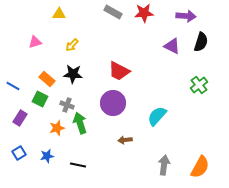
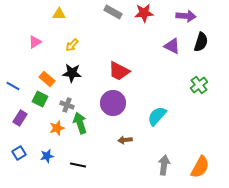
pink triangle: rotated 16 degrees counterclockwise
black star: moved 1 px left, 1 px up
